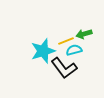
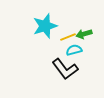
yellow line: moved 2 px right, 4 px up
cyan star: moved 2 px right, 25 px up
black L-shape: moved 1 px right, 1 px down
